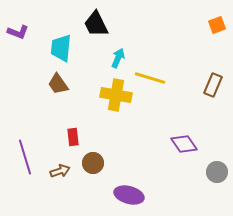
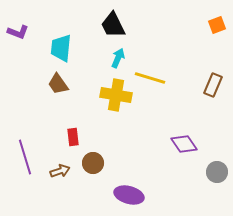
black trapezoid: moved 17 px right, 1 px down
